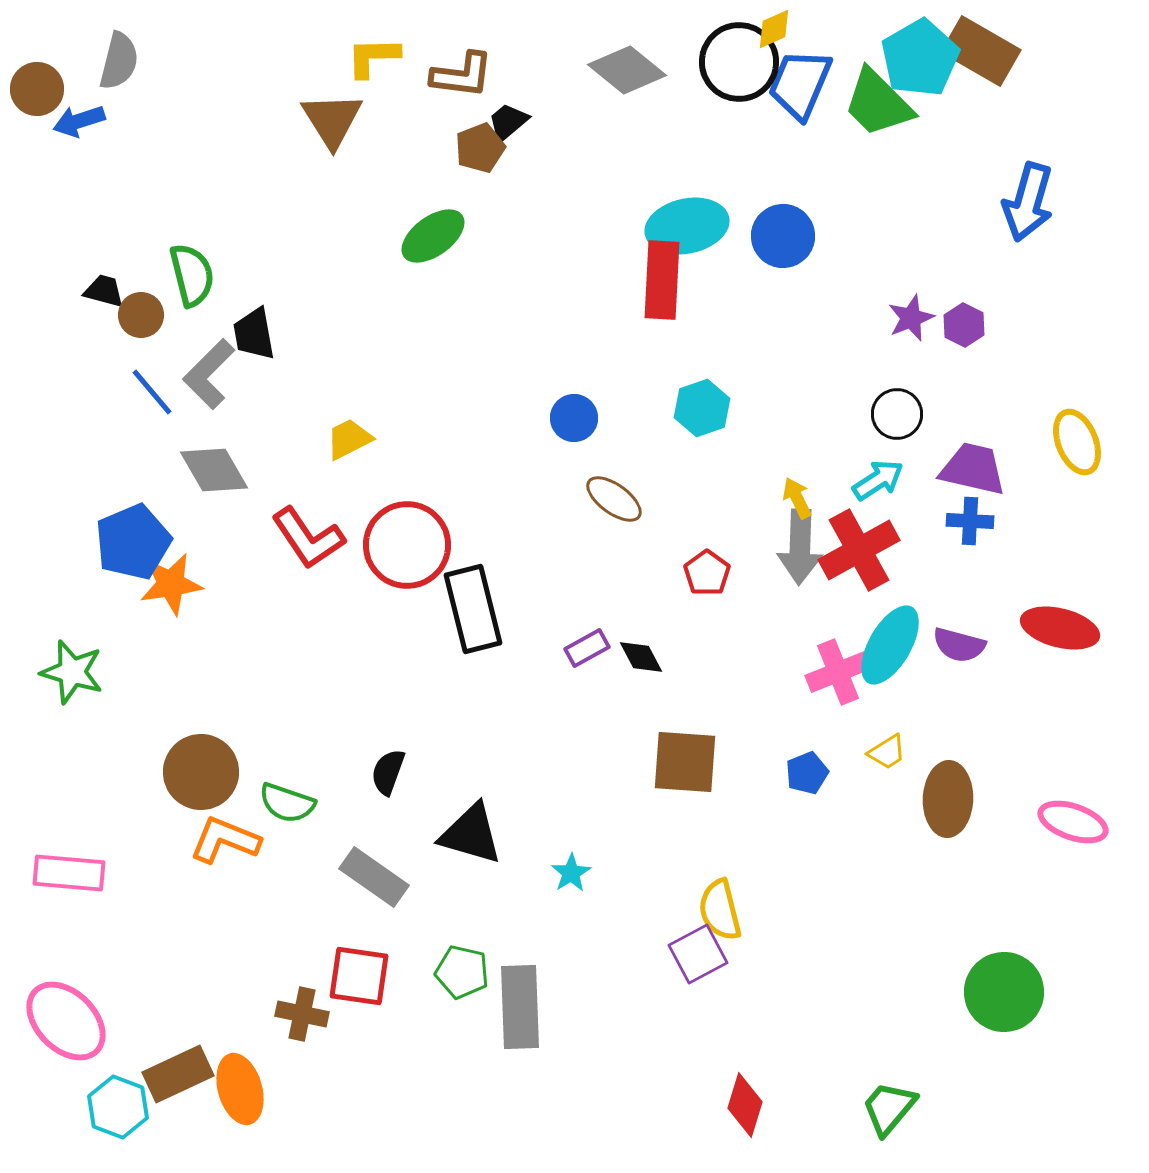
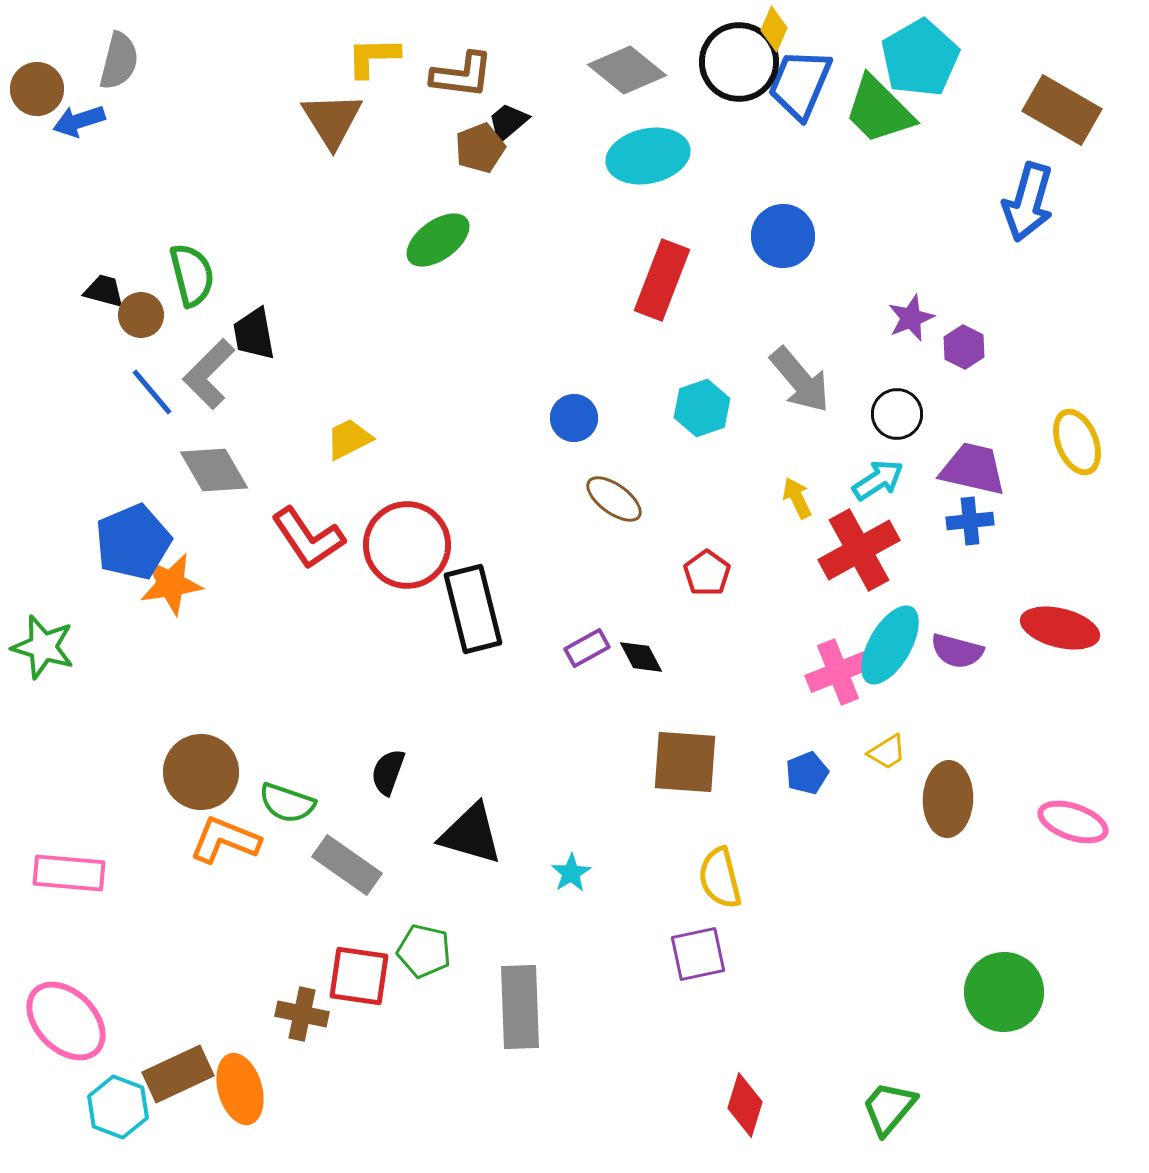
yellow diamond at (774, 29): rotated 42 degrees counterclockwise
brown rectangle at (981, 51): moved 81 px right, 59 px down
green trapezoid at (878, 103): moved 1 px right, 7 px down
cyan ellipse at (687, 226): moved 39 px left, 70 px up
green ellipse at (433, 236): moved 5 px right, 4 px down
red rectangle at (662, 280): rotated 18 degrees clockwise
purple hexagon at (964, 325): moved 22 px down
blue cross at (970, 521): rotated 9 degrees counterclockwise
gray arrow at (800, 547): moved 167 px up; rotated 42 degrees counterclockwise
purple semicircle at (959, 645): moved 2 px left, 6 px down
green star at (72, 672): moved 29 px left, 25 px up
gray rectangle at (374, 877): moved 27 px left, 12 px up
yellow semicircle at (720, 910): moved 32 px up
purple square at (698, 954): rotated 16 degrees clockwise
green pentagon at (462, 972): moved 38 px left, 21 px up
